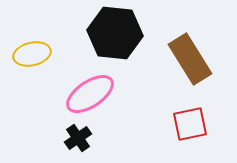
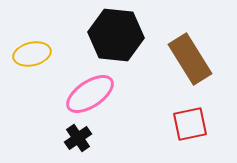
black hexagon: moved 1 px right, 2 px down
